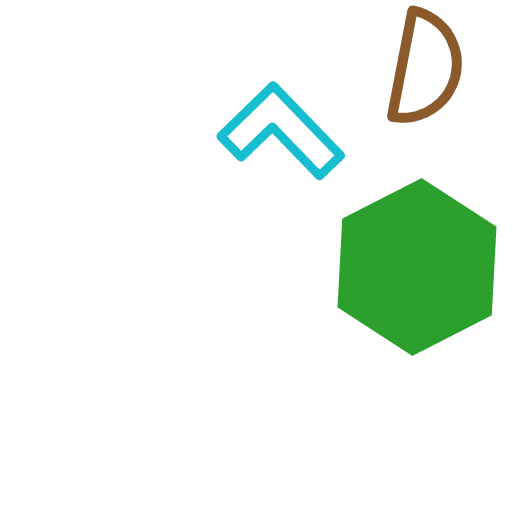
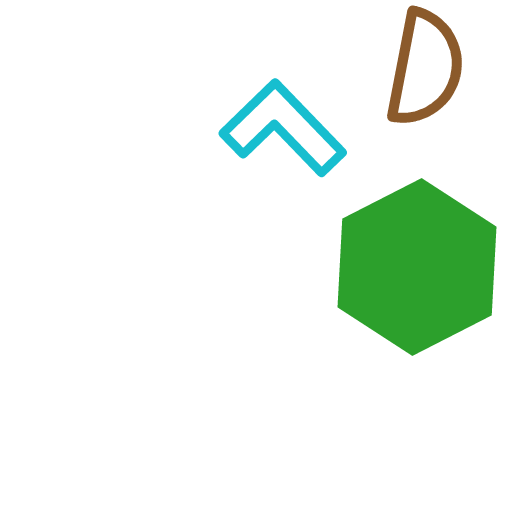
cyan L-shape: moved 2 px right, 3 px up
